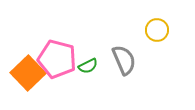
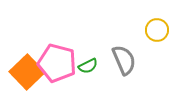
pink pentagon: moved 4 px down
orange square: moved 1 px left, 1 px up
